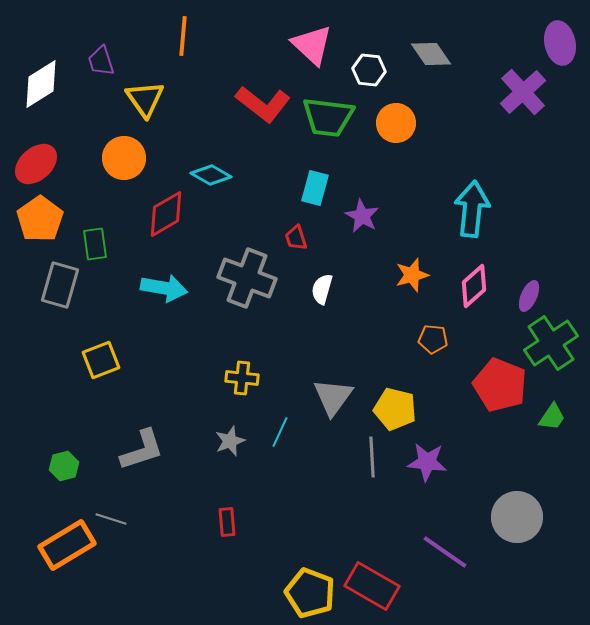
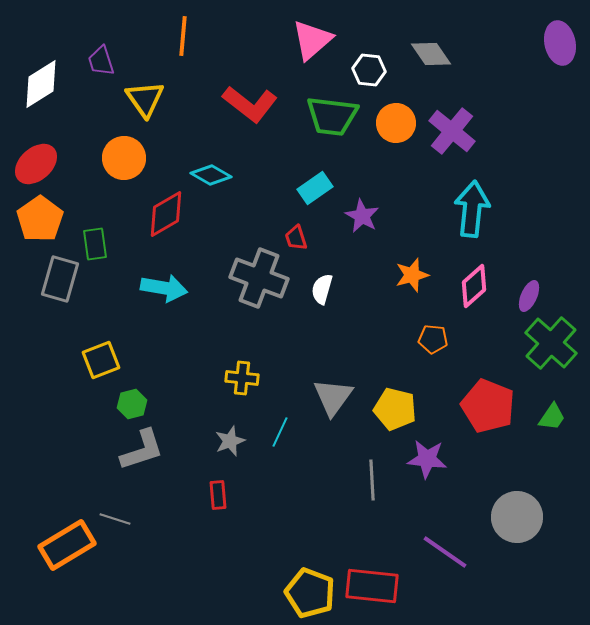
pink triangle at (312, 45): moved 5 px up; rotated 36 degrees clockwise
purple cross at (523, 92): moved 71 px left, 39 px down; rotated 9 degrees counterclockwise
red L-shape at (263, 104): moved 13 px left
green trapezoid at (328, 117): moved 4 px right, 1 px up
cyan rectangle at (315, 188): rotated 40 degrees clockwise
gray cross at (247, 278): moved 12 px right
gray rectangle at (60, 285): moved 6 px up
green cross at (551, 343): rotated 14 degrees counterclockwise
red pentagon at (500, 385): moved 12 px left, 21 px down
gray line at (372, 457): moved 23 px down
purple star at (427, 462): moved 3 px up
green hexagon at (64, 466): moved 68 px right, 62 px up
gray line at (111, 519): moved 4 px right
red rectangle at (227, 522): moved 9 px left, 27 px up
red rectangle at (372, 586): rotated 24 degrees counterclockwise
